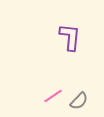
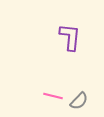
pink line: rotated 48 degrees clockwise
